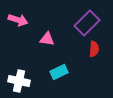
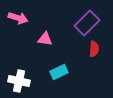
pink arrow: moved 2 px up
pink triangle: moved 2 px left
